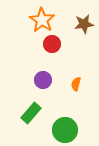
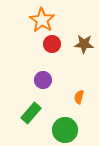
brown star: moved 20 px down; rotated 12 degrees clockwise
orange semicircle: moved 3 px right, 13 px down
